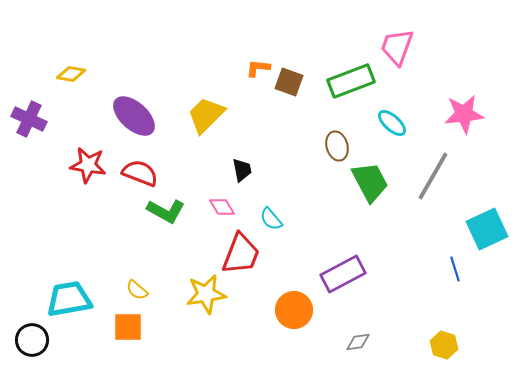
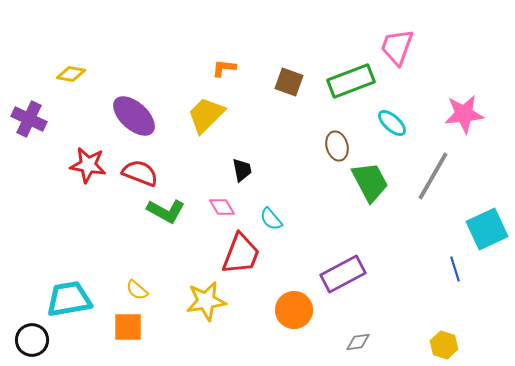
orange L-shape: moved 34 px left
yellow star: moved 7 px down
